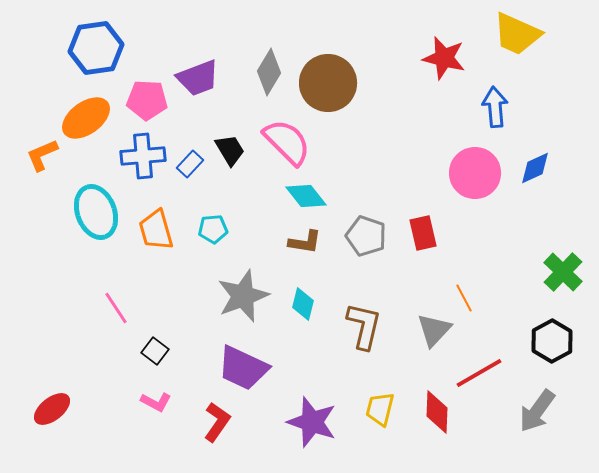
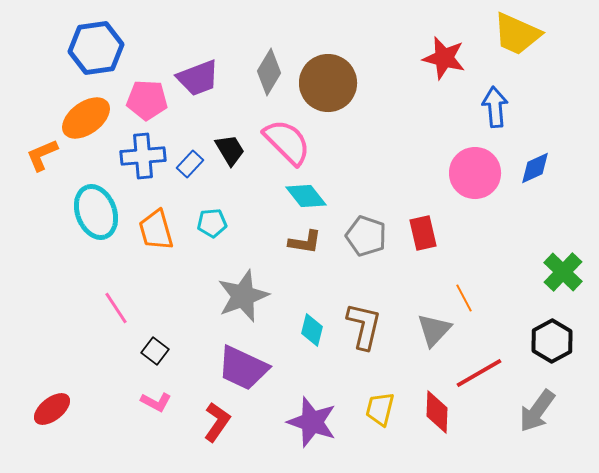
cyan pentagon at (213, 229): moved 1 px left, 6 px up
cyan diamond at (303, 304): moved 9 px right, 26 px down
